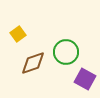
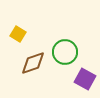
yellow square: rotated 21 degrees counterclockwise
green circle: moved 1 px left
